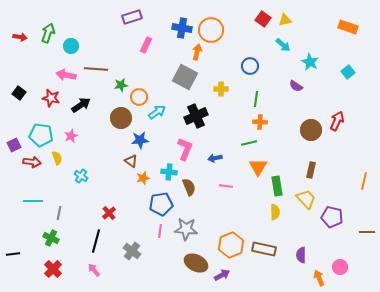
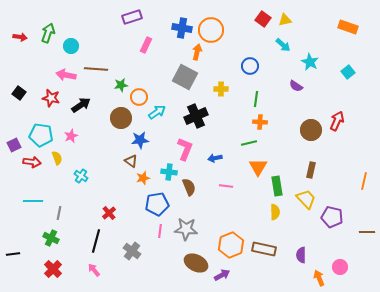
blue pentagon at (161, 204): moved 4 px left
